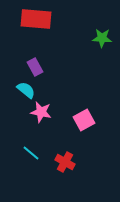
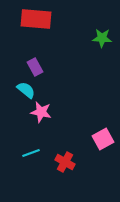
pink square: moved 19 px right, 19 px down
cyan line: rotated 60 degrees counterclockwise
